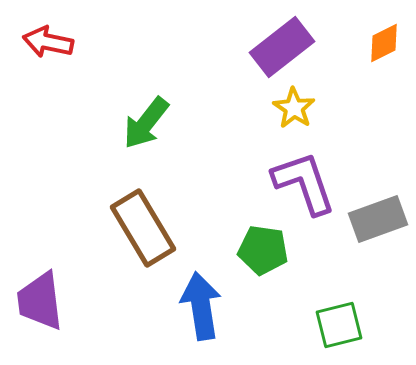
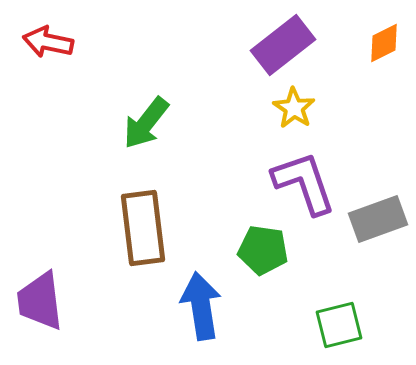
purple rectangle: moved 1 px right, 2 px up
brown rectangle: rotated 24 degrees clockwise
